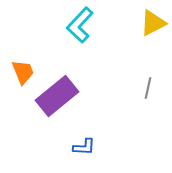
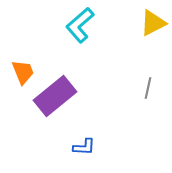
cyan L-shape: rotated 6 degrees clockwise
purple rectangle: moved 2 px left
